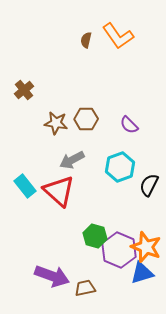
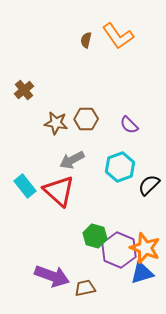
black semicircle: rotated 20 degrees clockwise
orange star: moved 1 px left, 1 px down
